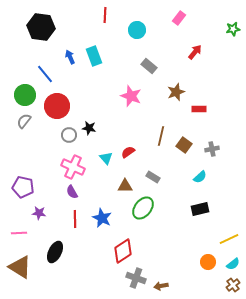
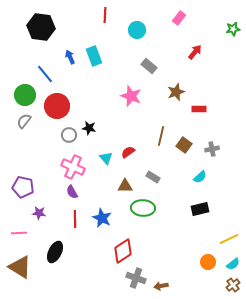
green ellipse at (143, 208): rotated 55 degrees clockwise
